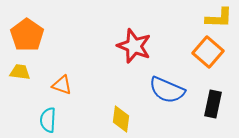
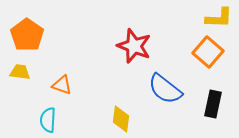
blue semicircle: moved 2 px left, 1 px up; rotated 15 degrees clockwise
